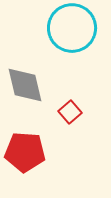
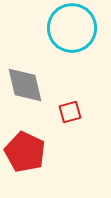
red square: rotated 25 degrees clockwise
red pentagon: rotated 21 degrees clockwise
